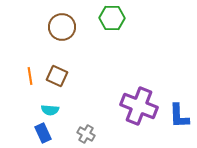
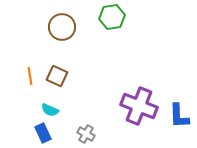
green hexagon: moved 1 px up; rotated 10 degrees counterclockwise
cyan semicircle: rotated 18 degrees clockwise
